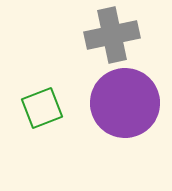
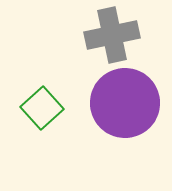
green square: rotated 21 degrees counterclockwise
